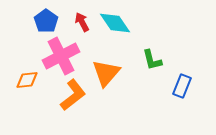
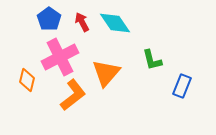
blue pentagon: moved 3 px right, 2 px up
pink cross: moved 1 px left, 1 px down
orange diamond: rotated 70 degrees counterclockwise
